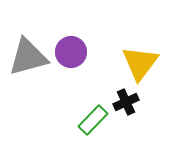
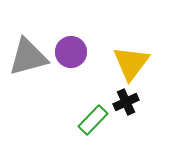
yellow triangle: moved 9 px left
